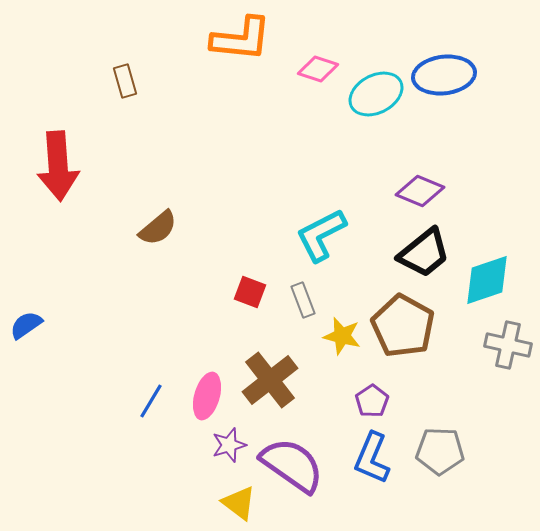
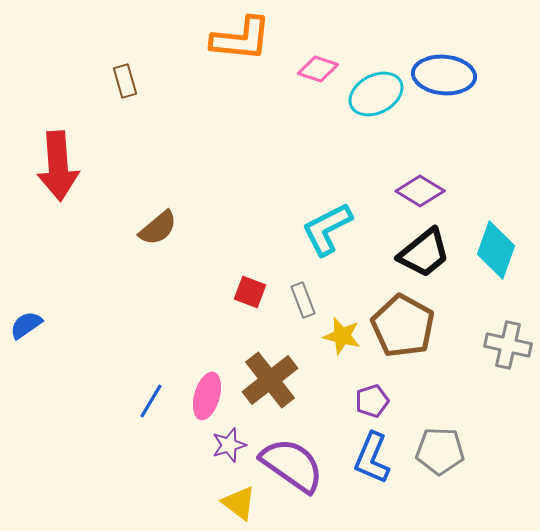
blue ellipse: rotated 12 degrees clockwise
purple diamond: rotated 9 degrees clockwise
cyan L-shape: moved 6 px right, 6 px up
cyan diamond: moved 9 px right, 30 px up; rotated 52 degrees counterclockwise
purple pentagon: rotated 16 degrees clockwise
